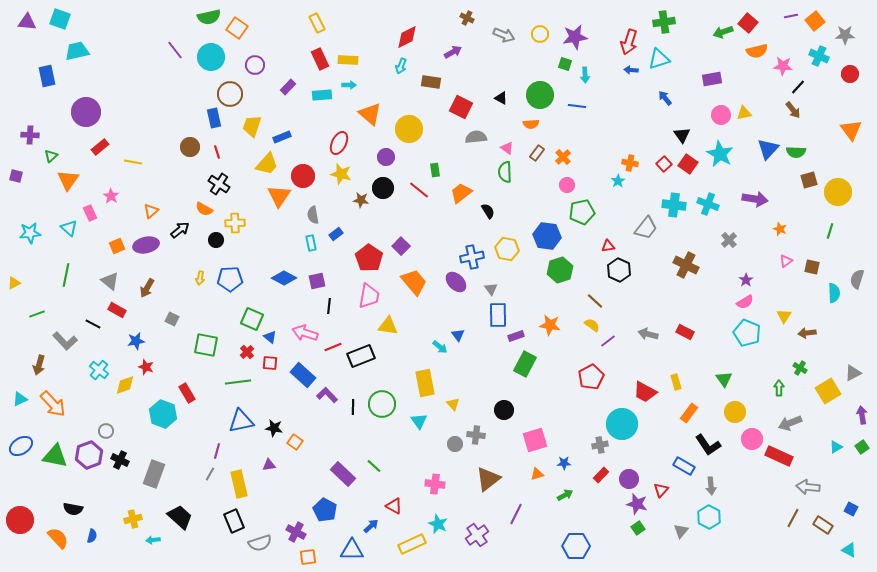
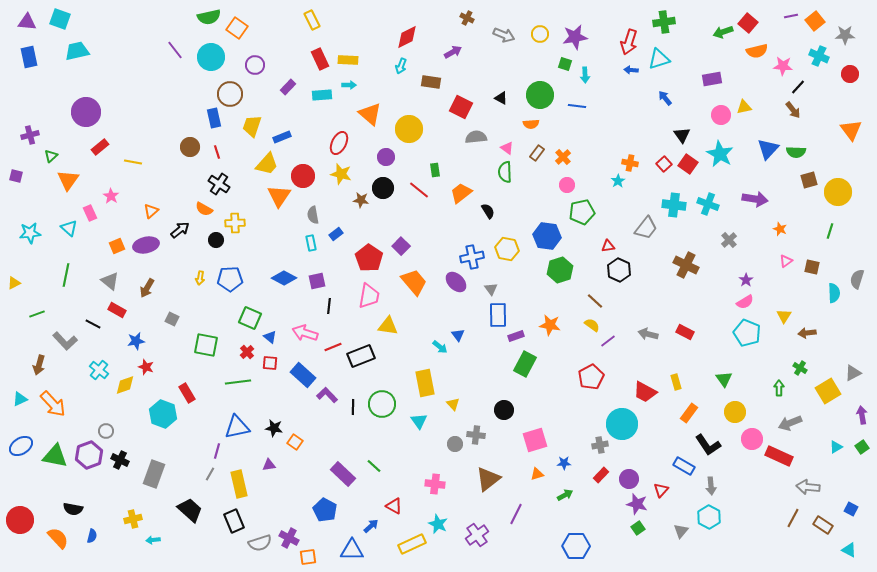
yellow rectangle at (317, 23): moved 5 px left, 3 px up
blue rectangle at (47, 76): moved 18 px left, 19 px up
yellow triangle at (744, 113): moved 6 px up
purple cross at (30, 135): rotated 18 degrees counterclockwise
green square at (252, 319): moved 2 px left, 1 px up
blue triangle at (241, 421): moved 4 px left, 6 px down
black trapezoid at (180, 517): moved 10 px right, 7 px up
purple cross at (296, 532): moved 7 px left, 6 px down
